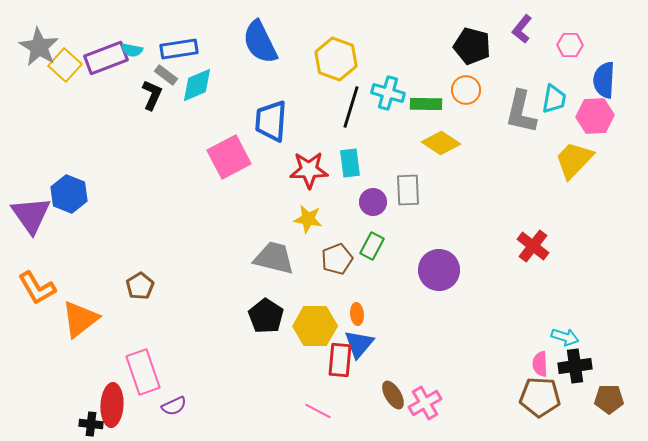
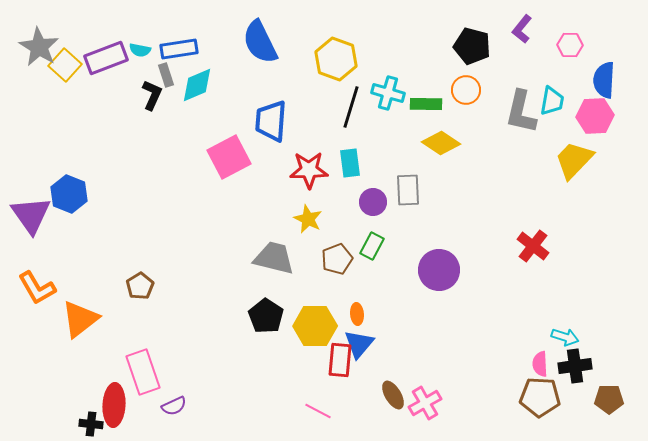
cyan semicircle at (132, 50): moved 8 px right
gray rectangle at (166, 75): rotated 35 degrees clockwise
cyan trapezoid at (554, 99): moved 2 px left, 2 px down
yellow star at (308, 219): rotated 16 degrees clockwise
red ellipse at (112, 405): moved 2 px right
